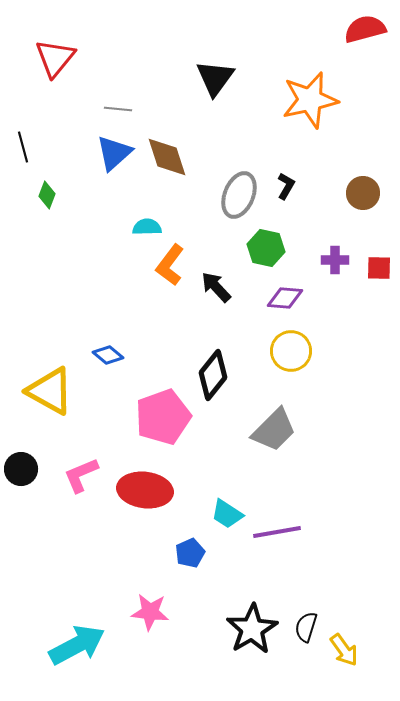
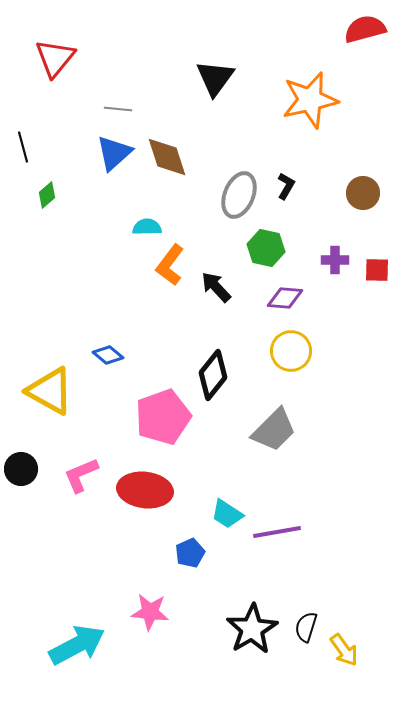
green diamond: rotated 28 degrees clockwise
red square: moved 2 px left, 2 px down
